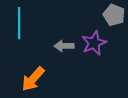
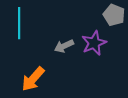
gray arrow: rotated 24 degrees counterclockwise
